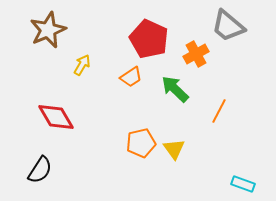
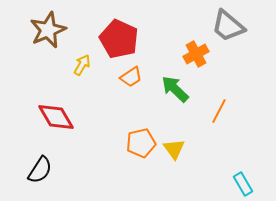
red pentagon: moved 30 px left
cyan rectangle: rotated 40 degrees clockwise
